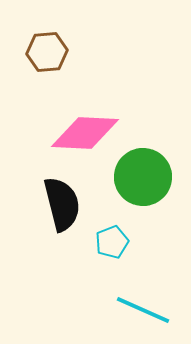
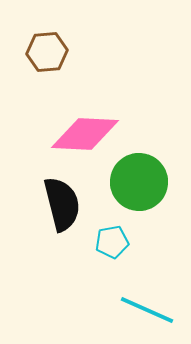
pink diamond: moved 1 px down
green circle: moved 4 px left, 5 px down
cyan pentagon: rotated 12 degrees clockwise
cyan line: moved 4 px right
